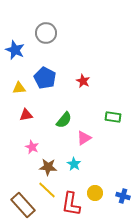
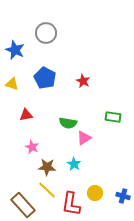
yellow triangle: moved 7 px left, 4 px up; rotated 24 degrees clockwise
green semicircle: moved 4 px right, 3 px down; rotated 60 degrees clockwise
brown star: moved 1 px left
